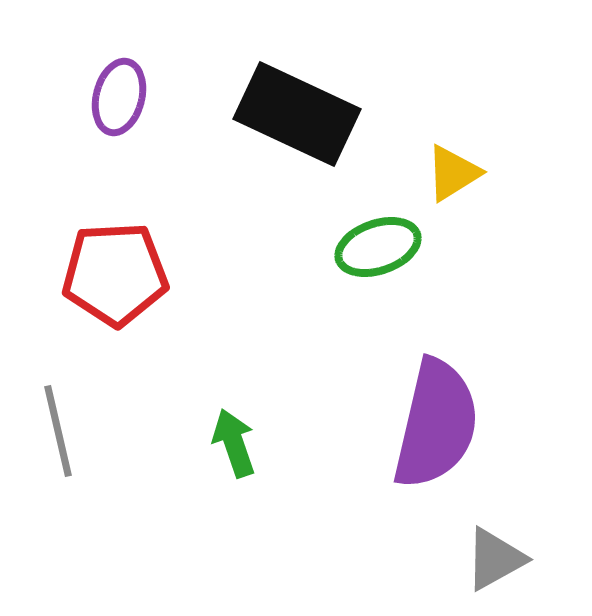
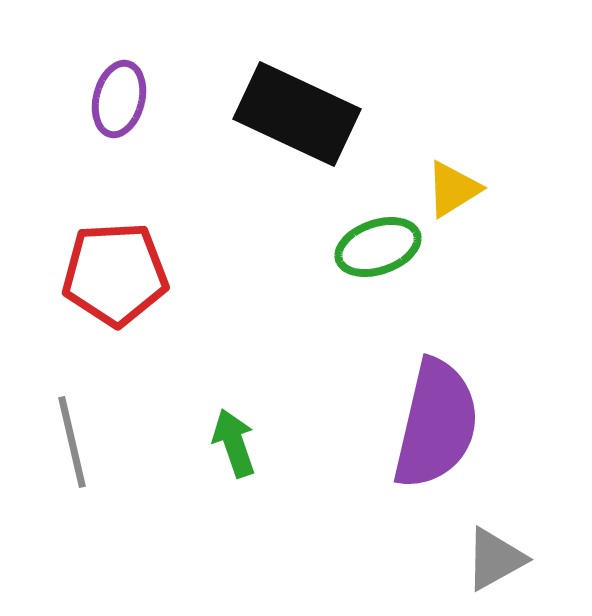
purple ellipse: moved 2 px down
yellow triangle: moved 16 px down
gray line: moved 14 px right, 11 px down
